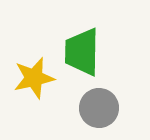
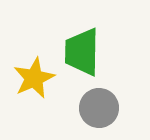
yellow star: rotated 12 degrees counterclockwise
